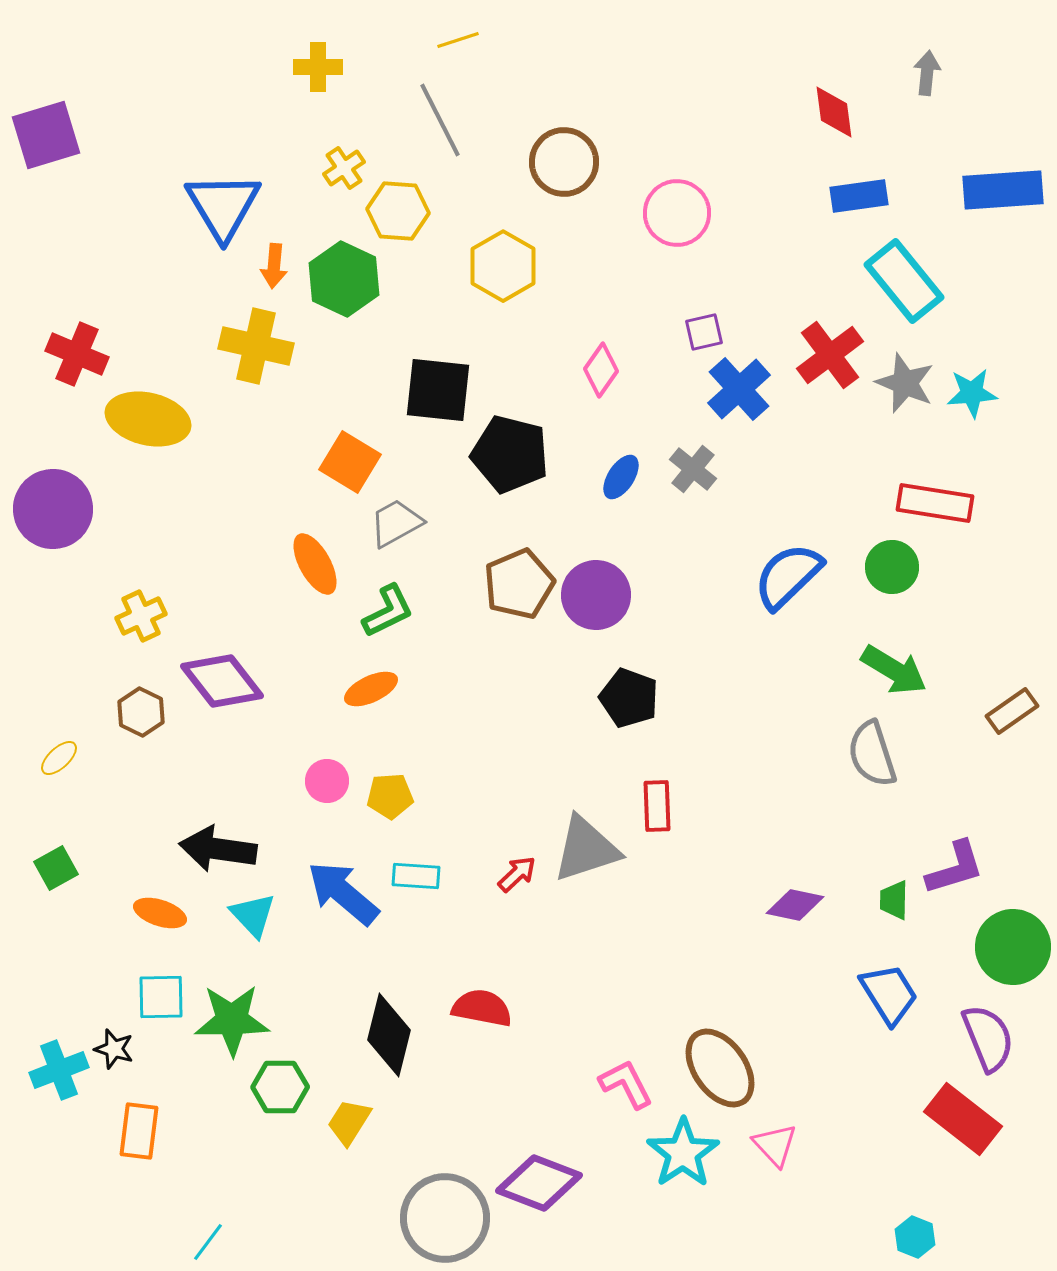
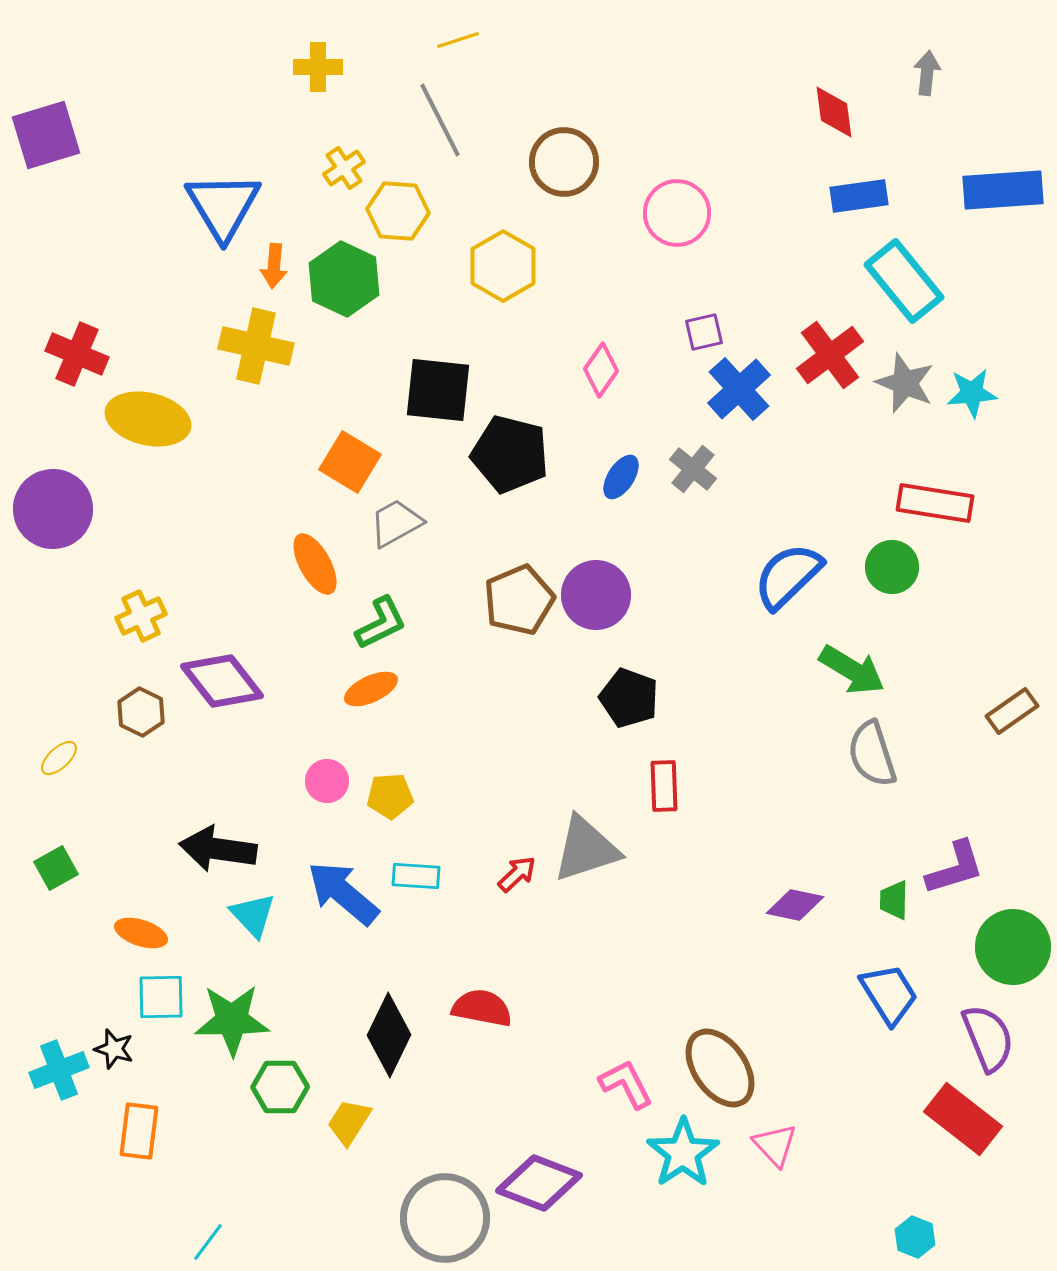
brown pentagon at (519, 584): moved 16 px down
green L-shape at (388, 611): moved 7 px left, 12 px down
green arrow at (894, 670): moved 42 px left
red rectangle at (657, 806): moved 7 px right, 20 px up
orange ellipse at (160, 913): moved 19 px left, 20 px down
black diamond at (389, 1035): rotated 12 degrees clockwise
